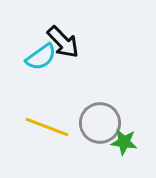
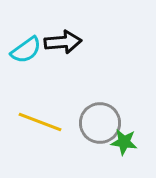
black arrow: rotated 51 degrees counterclockwise
cyan semicircle: moved 15 px left, 7 px up
yellow line: moved 7 px left, 5 px up
